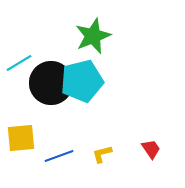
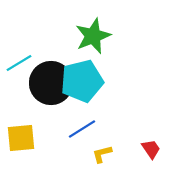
blue line: moved 23 px right, 27 px up; rotated 12 degrees counterclockwise
